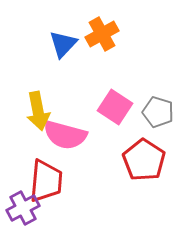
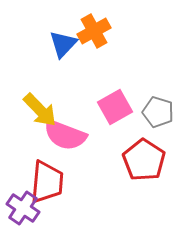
orange cross: moved 8 px left, 3 px up
pink square: rotated 28 degrees clockwise
yellow arrow: moved 2 px right, 1 px up; rotated 33 degrees counterclockwise
pink semicircle: rotated 6 degrees clockwise
red trapezoid: moved 1 px right, 1 px down
purple cross: rotated 28 degrees counterclockwise
